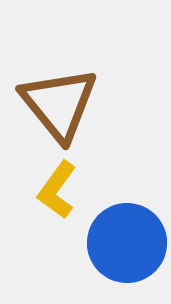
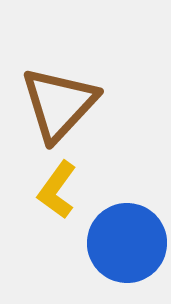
brown triangle: rotated 22 degrees clockwise
